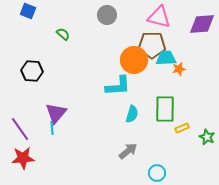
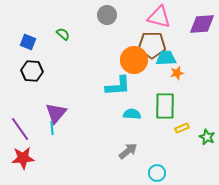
blue square: moved 31 px down
orange star: moved 2 px left, 4 px down
green rectangle: moved 3 px up
cyan semicircle: rotated 102 degrees counterclockwise
